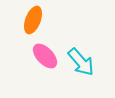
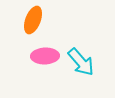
pink ellipse: rotated 48 degrees counterclockwise
